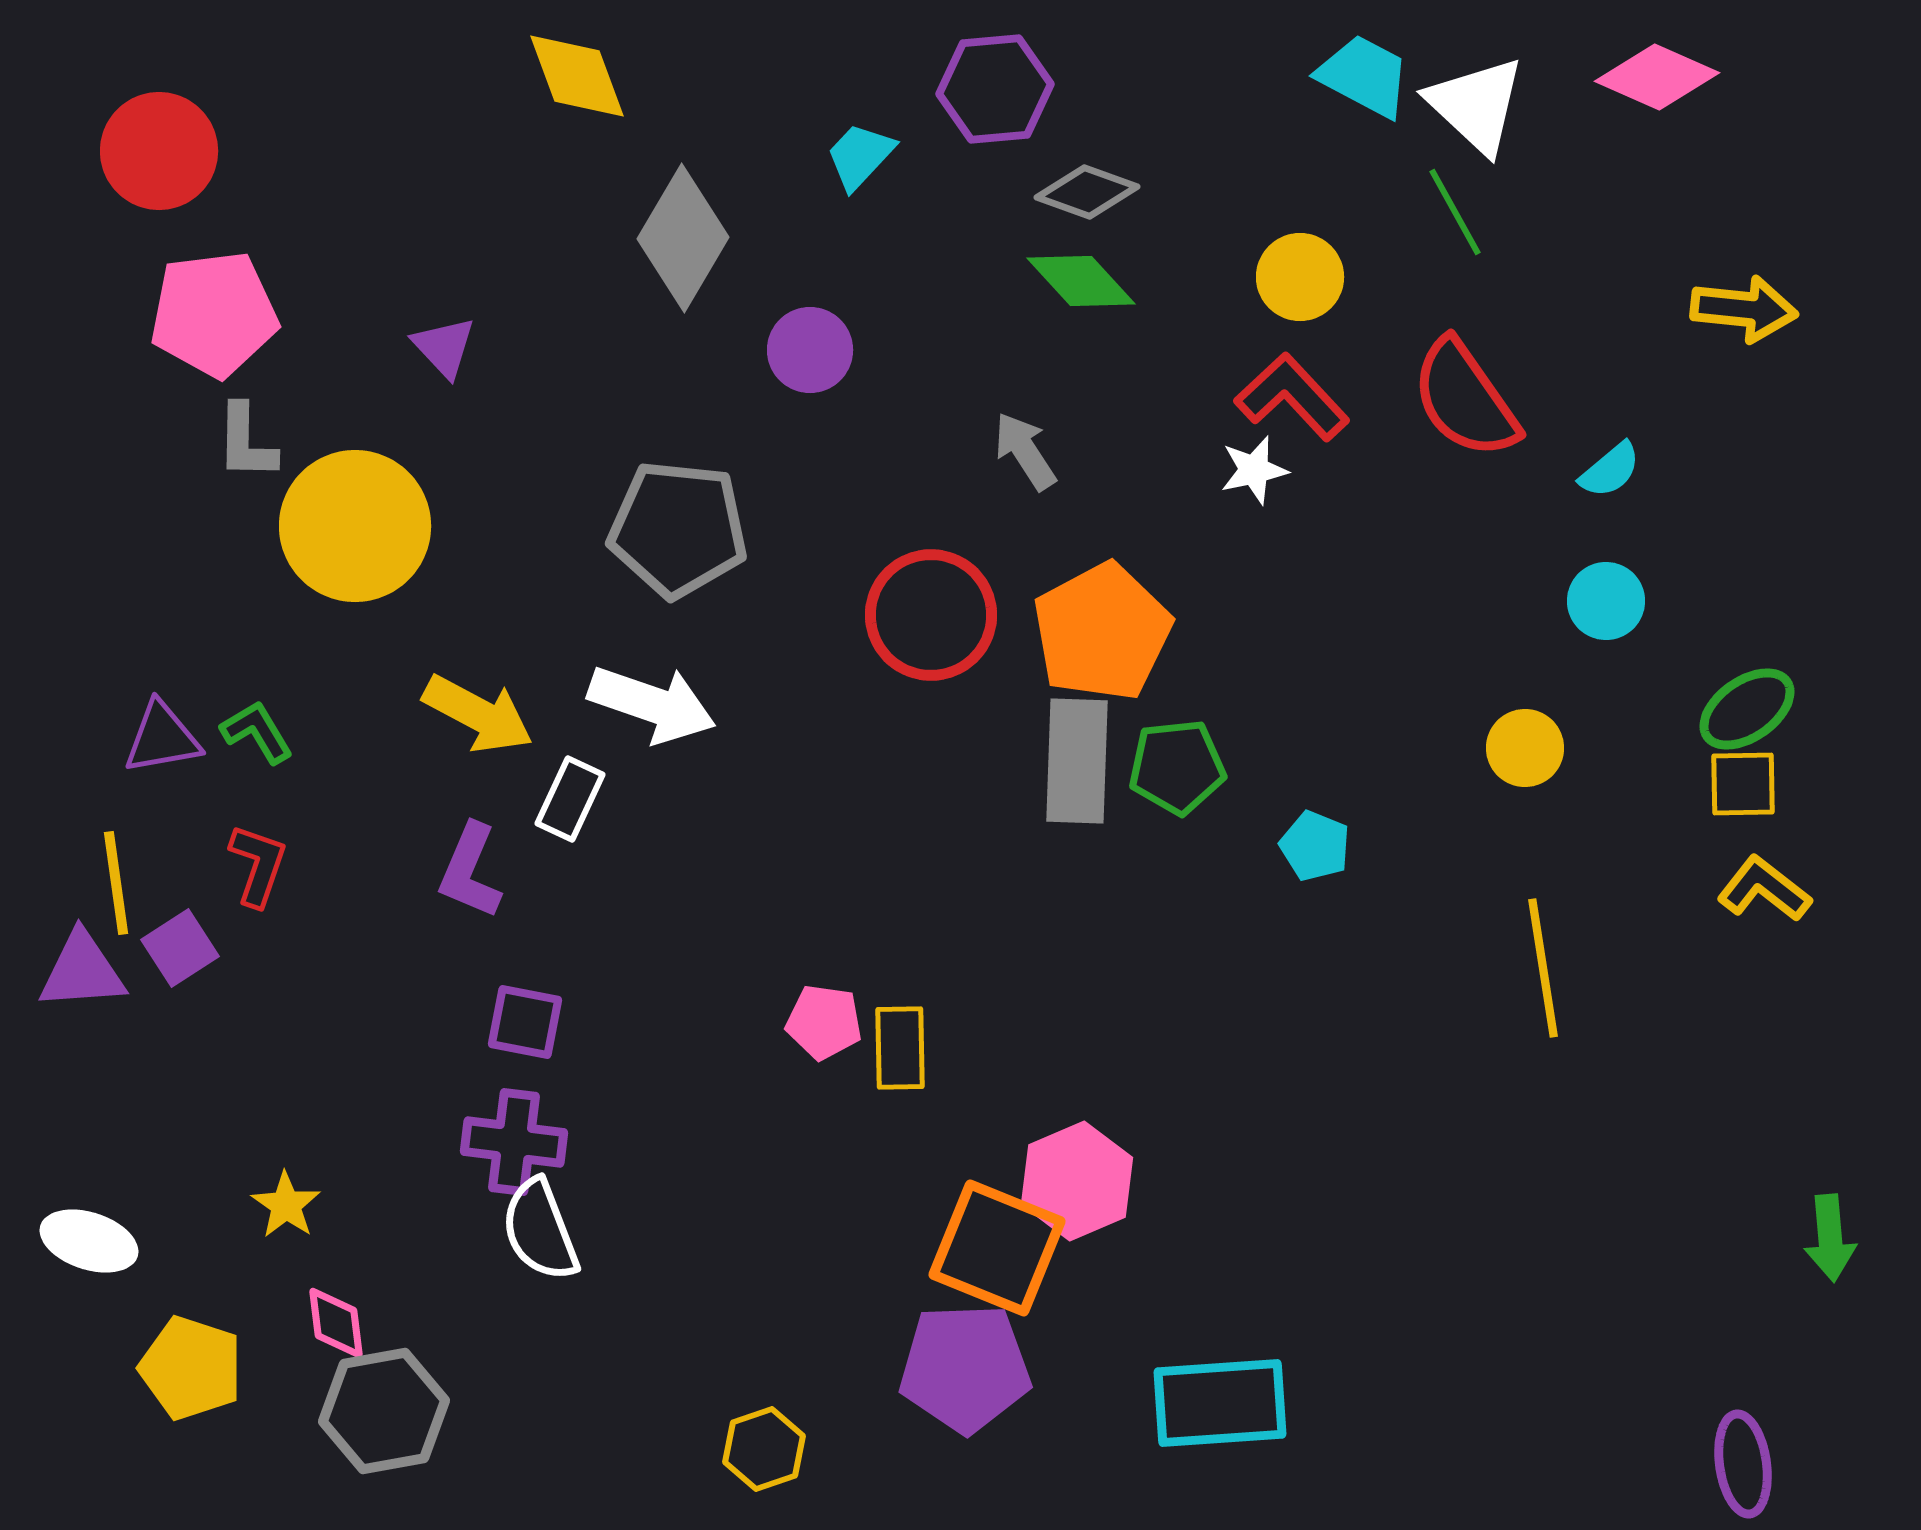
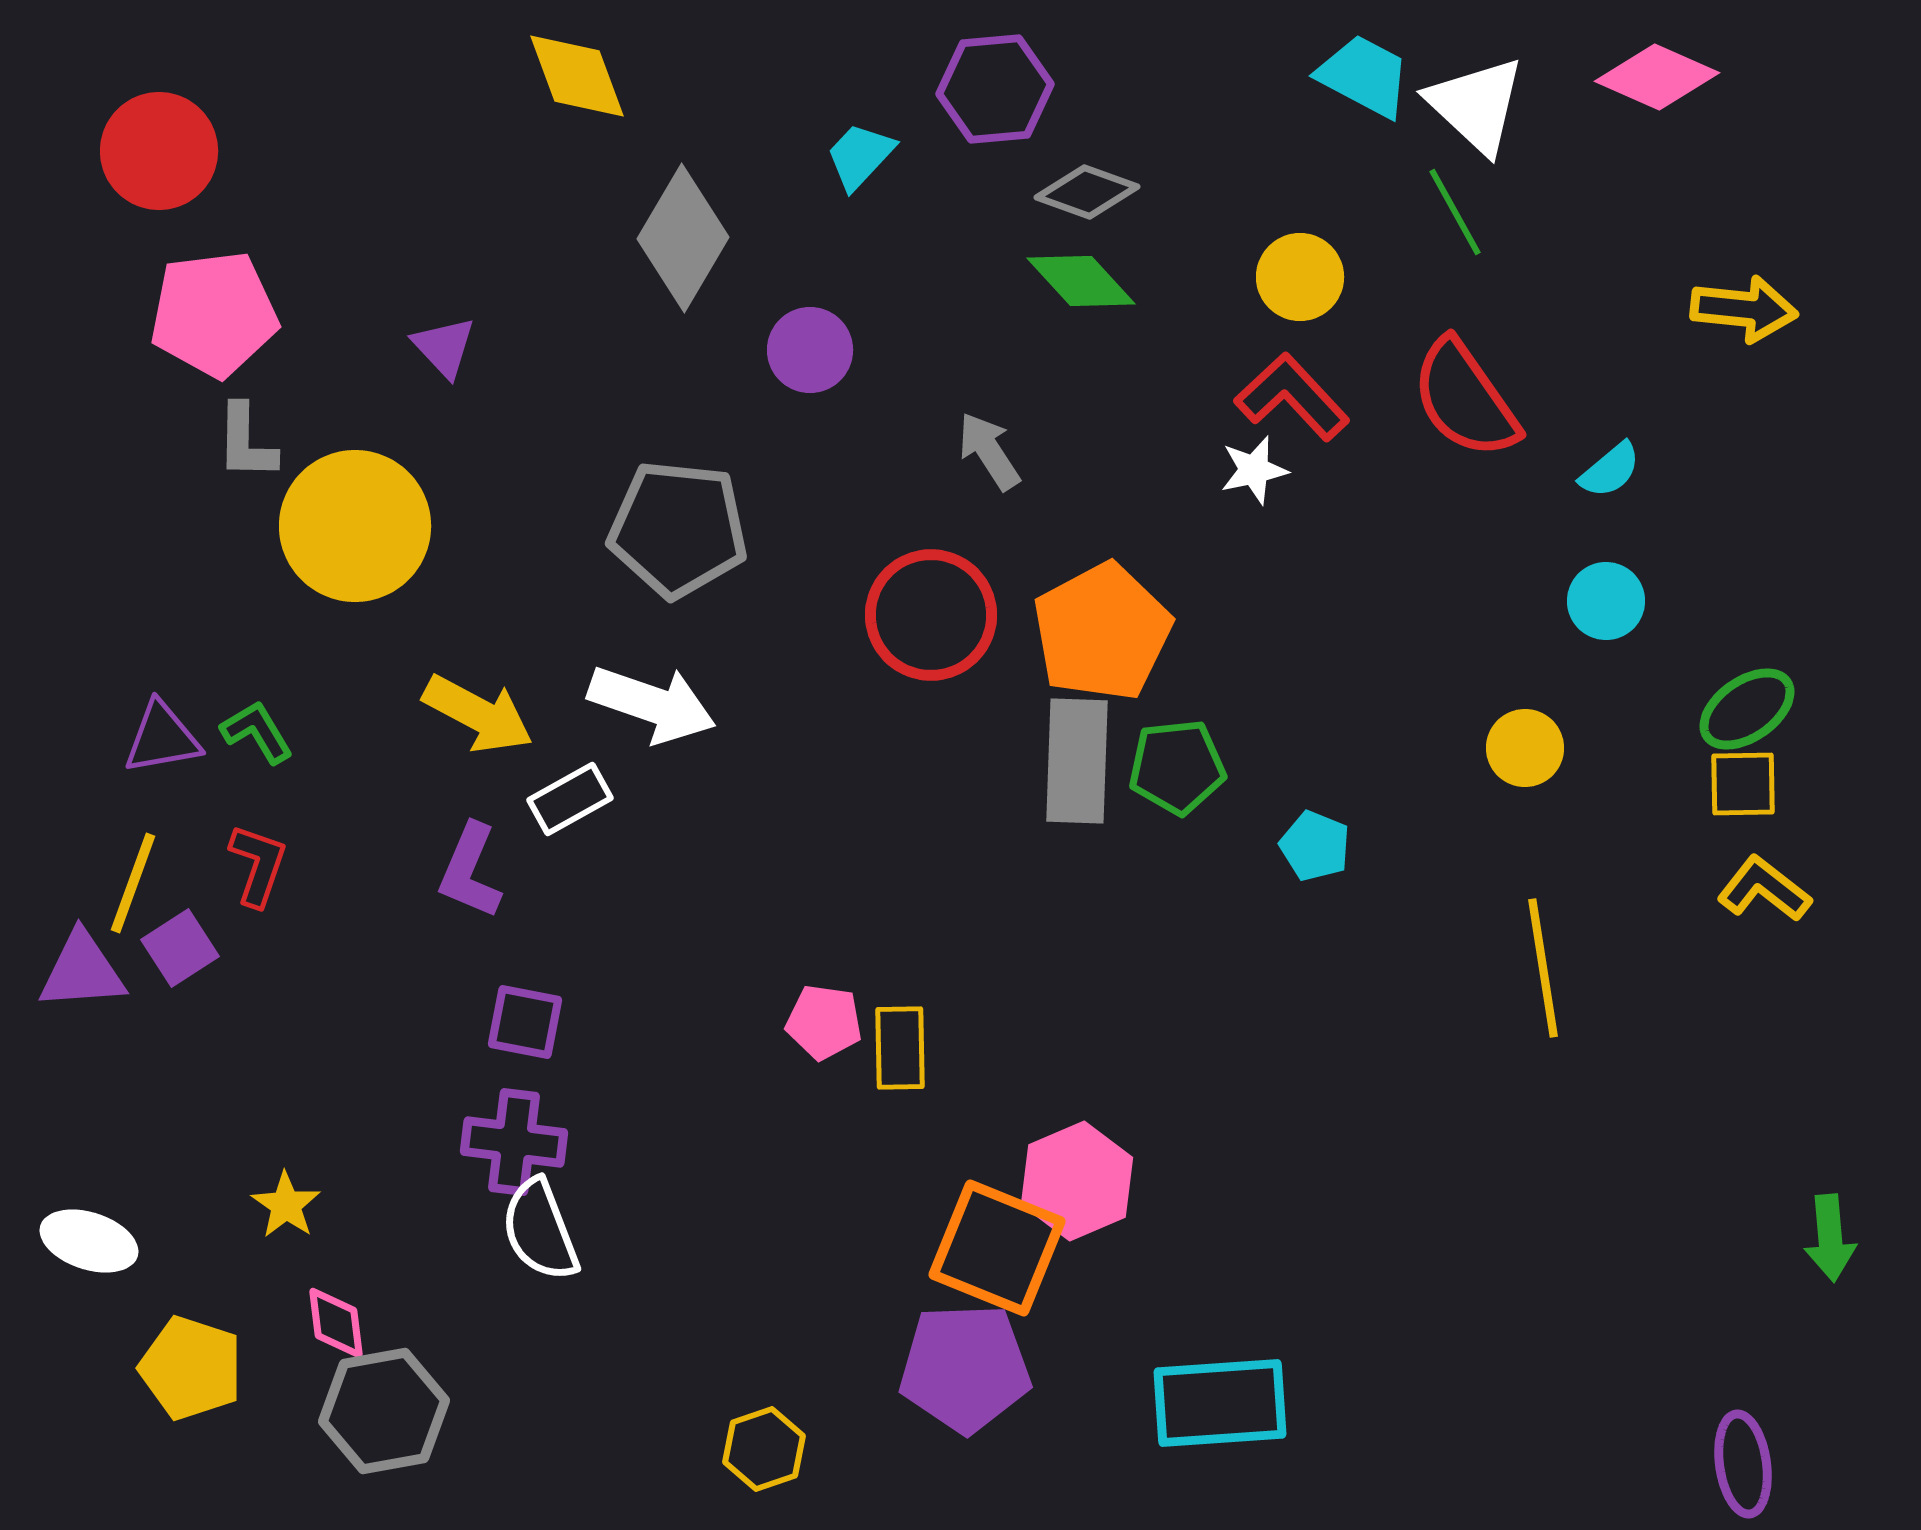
gray arrow at (1025, 451): moved 36 px left
white rectangle at (570, 799): rotated 36 degrees clockwise
yellow line at (116, 883): moved 17 px right; rotated 28 degrees clockwise
